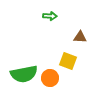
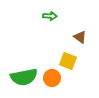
brown triangle: rotated 32 degrees clockwise
green semicircle: moved 3 px down
orange circle: moved 2 px right
